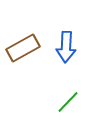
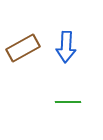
green line: rotated 45 degrees clockwise
